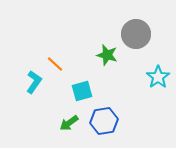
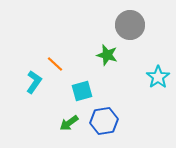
gray circle: moved 6 px left, 9 px up
